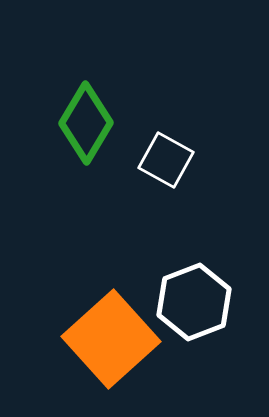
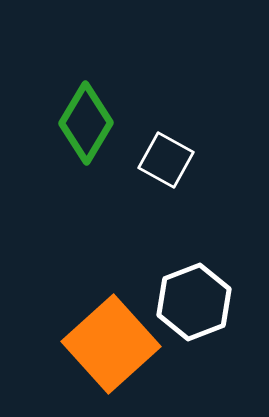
orange square: moved 5 px down
